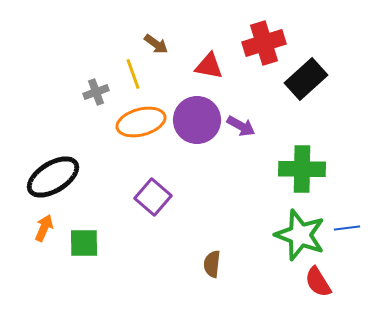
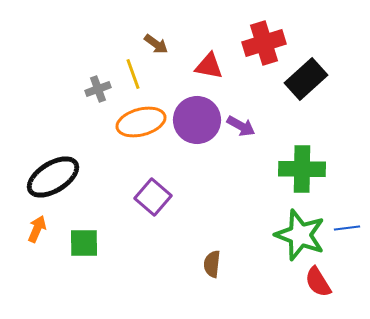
gray cross: moved 2 px right, 3 px up
orange arrow: moved 7 px left, 1 px down
